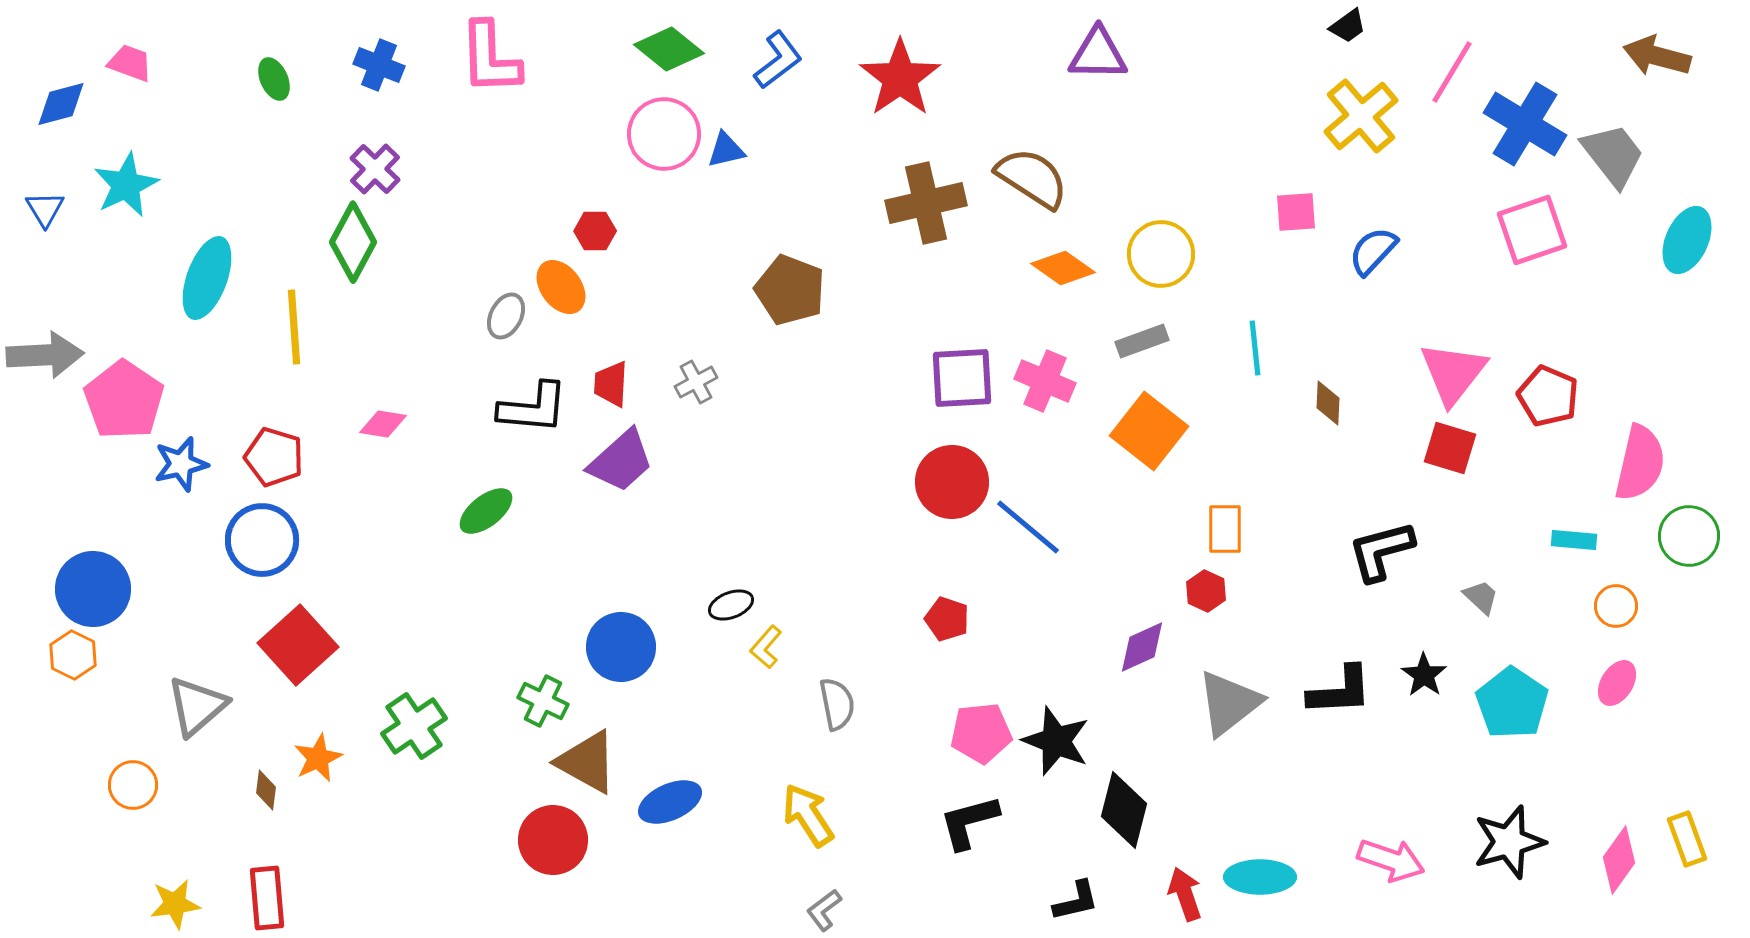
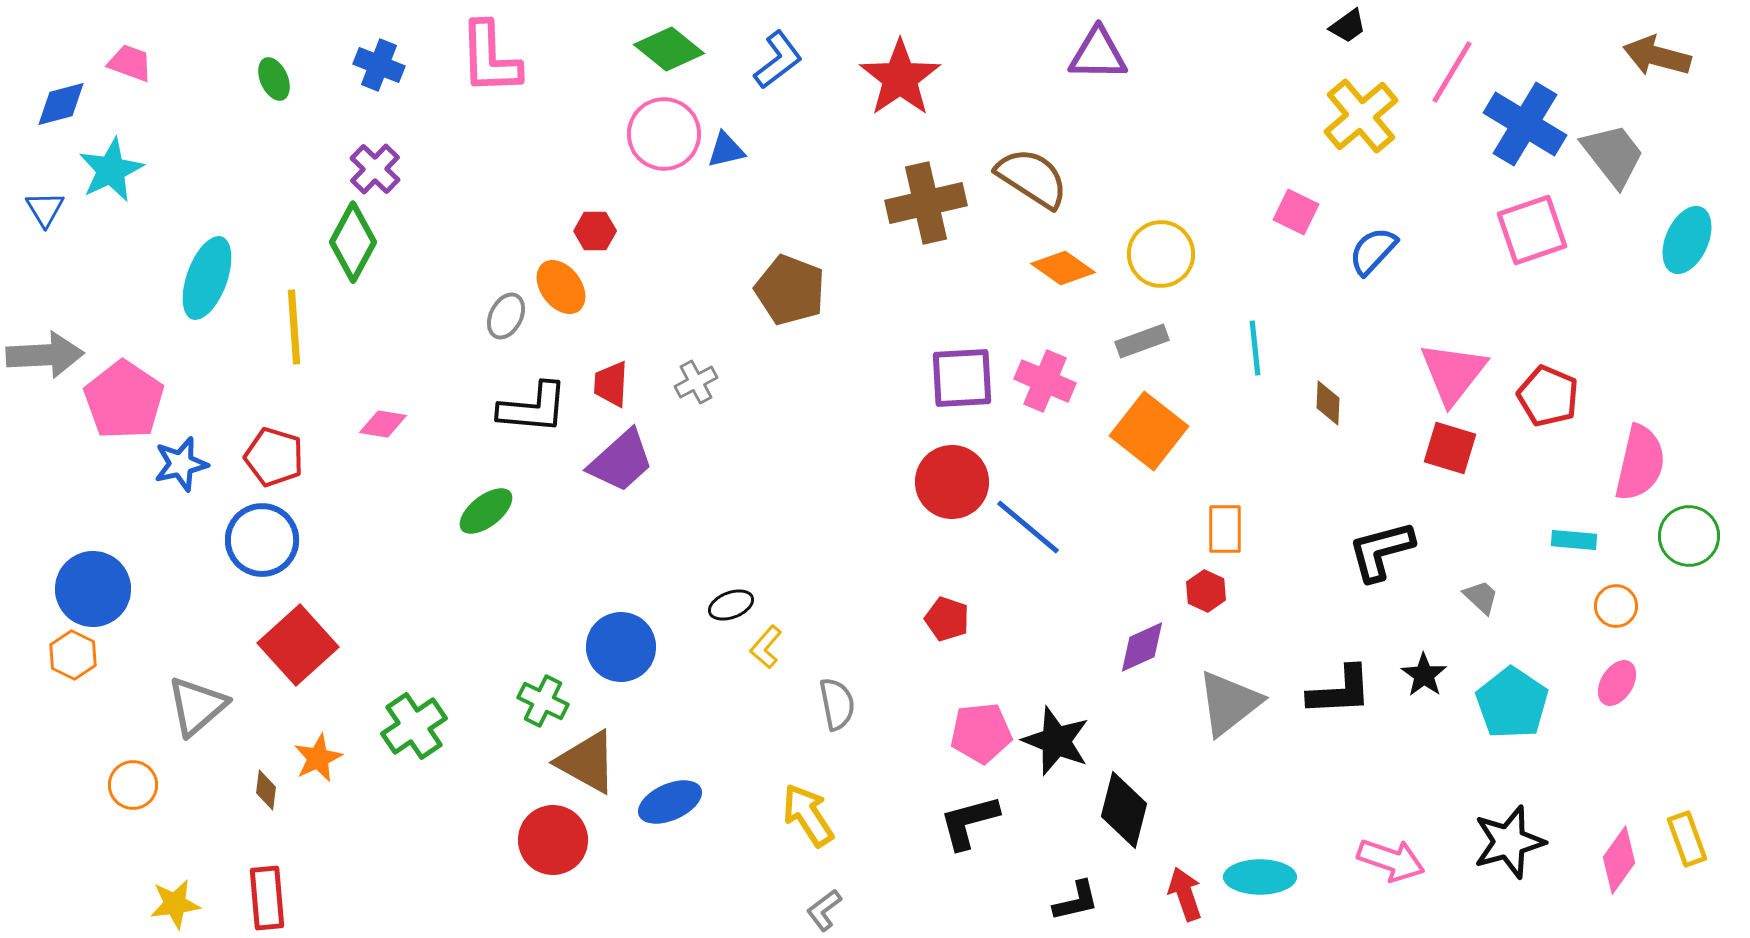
cyan star at (126, 185): moved 15 px left, 15 px up
pink square at (1296, 212): rotated 30 degrees clockwise
